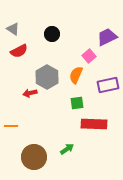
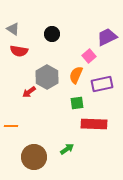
red semicircle: rotated 36 degrees clockwise
purple rectangle: moved 6 px left, 1 px up
red arrow: moved 1 px left, 1 px up; rotated 24 degrees counterclockwise
